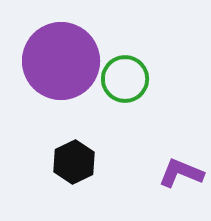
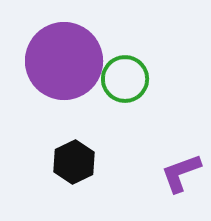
purple circle: moved 3 px right
purple L-shape: rotated 42 degrees counterclockwise
